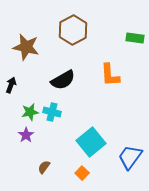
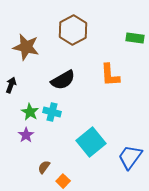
green star: rotated 30 degrees counterclockwise
orange square: moved 19 px left, 8 px down
